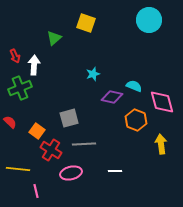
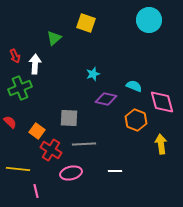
white arrow: moved 1 px right, 1 px up
purple diamond: moved 6 px left, 2 px down
gray square: rotated 18 degrees clockwise
